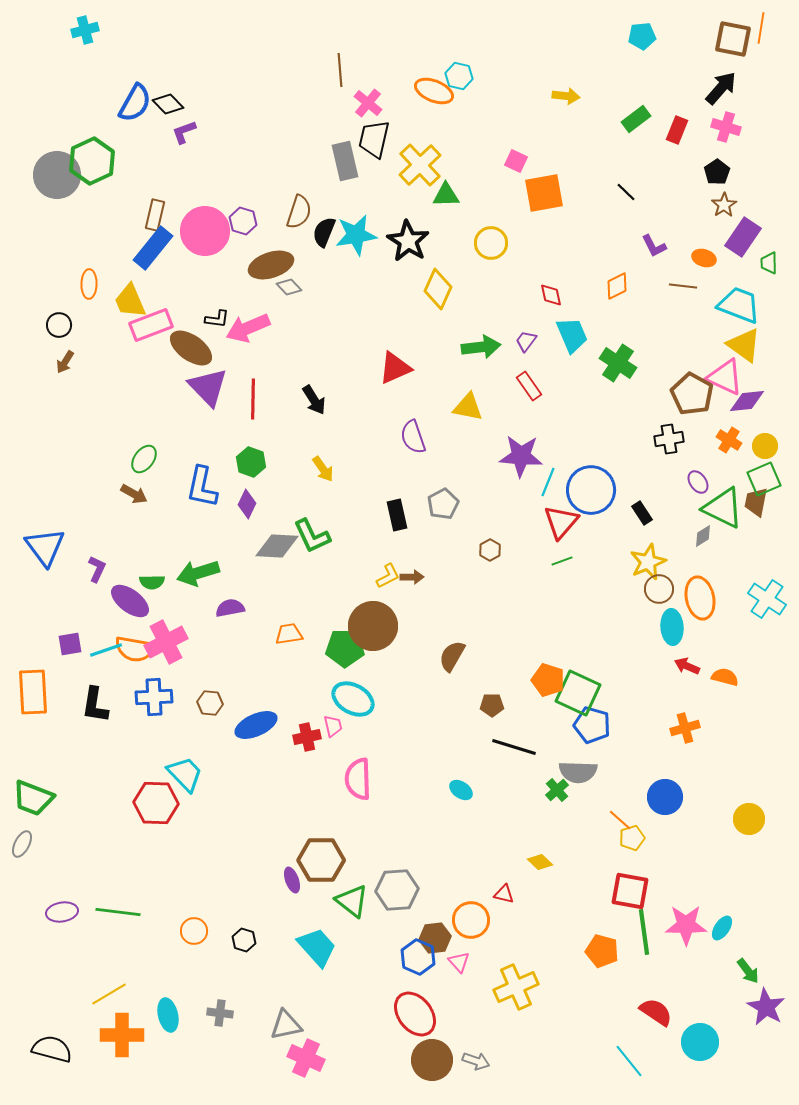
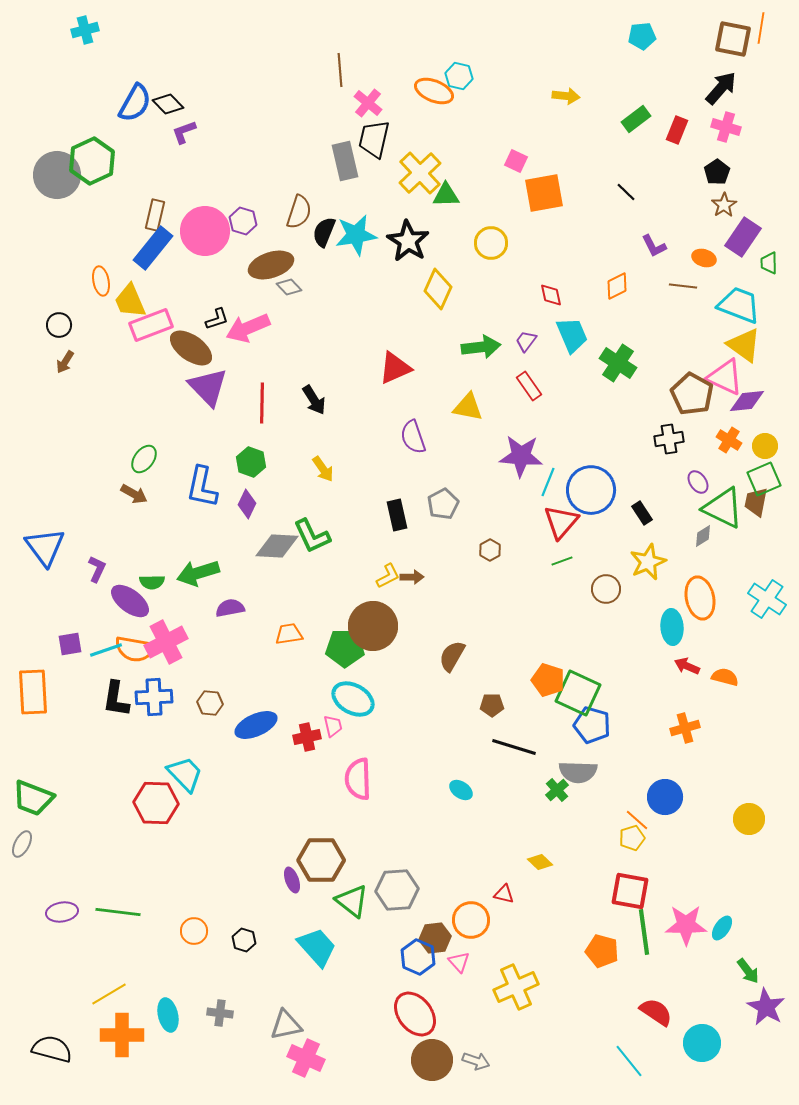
yellow cross at (420, 165): moved 8 px down
orange ellipse at (89, 284): moved 12 px right, 3 px up; rotated 12 degrees counterclockwise
black L-shape at (217, 319): rotated 25 degrees counterclockwise
red line at (253, 399): moved 9 px right, 4 px down
brown circle at (659, 589): moved 53 px left
black L-shape at (95, 705): moved 21 px right, 6 px up
orange line at (620, 820): moved 17 px right
cyan circle at (700, 1042): moved 2 px right, 1 px down
